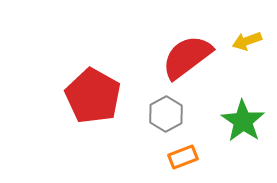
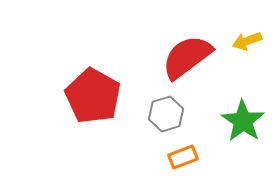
gray hexagon: rotated 12 degrees clockwise
